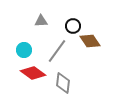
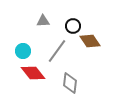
gray triangle: moved 2 px right
cyan circle: moved 1 px left, 1 px down
red diamond: rotated 15 degrees clockwise
gray diamond: moved 7 px right
